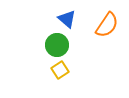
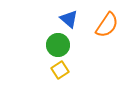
blue triangle: moved 2 px right
green circle: moved 1 px right
